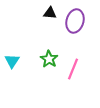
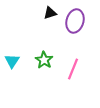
black triangle: rotated 24 degrees counterclockwise
green star: moved 5 px left, 1 px down
